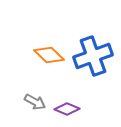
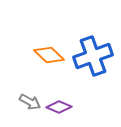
gray arrow: moved 5 px left
purple diamond: moved 8 px left, 2 px up
